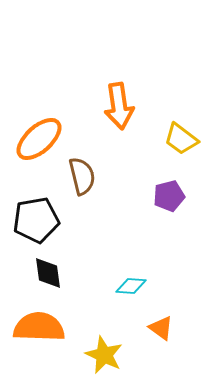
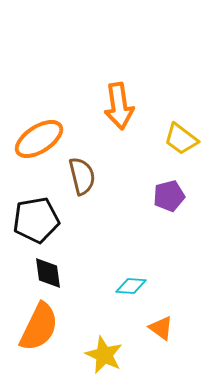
orange ellipse: rotated 9 degrees clockwise
orange semicircle: rotated 114 degrees clockwise
